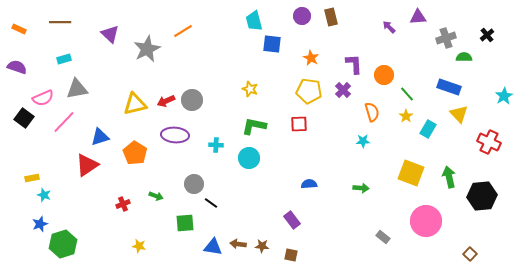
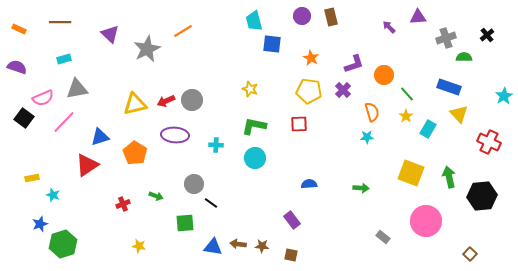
purple L-shape at (354, 64): rotated 75 degrees clockwise
cyan star at (363, 141): moved 4 px right, 4 px up
cyan circle at (249, 158): moved 6 px right
cyan star at (44, 195): moved 9 px right
